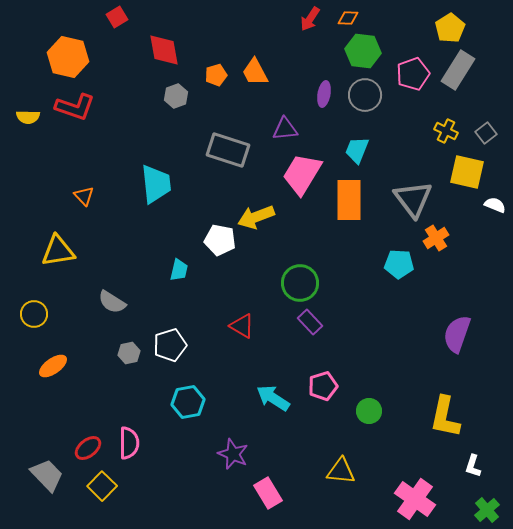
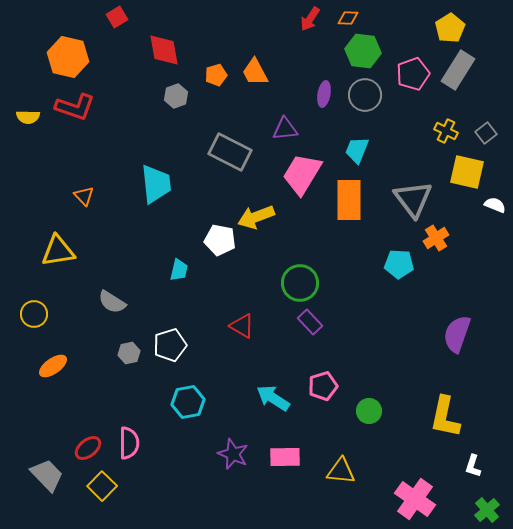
gray rectangle at (228, 150): moved 2 px right, 2 px down; rotated 9 degrees clockwise
pink rectangle at (268, 493): moved 17 px right, 36 px up; rotated 60 degrees counterclockwise
